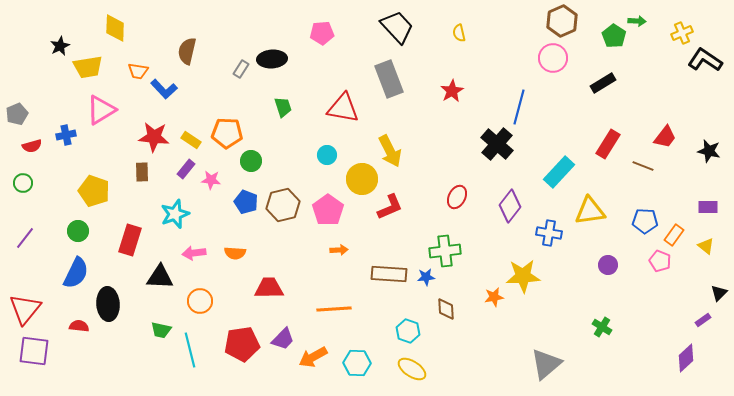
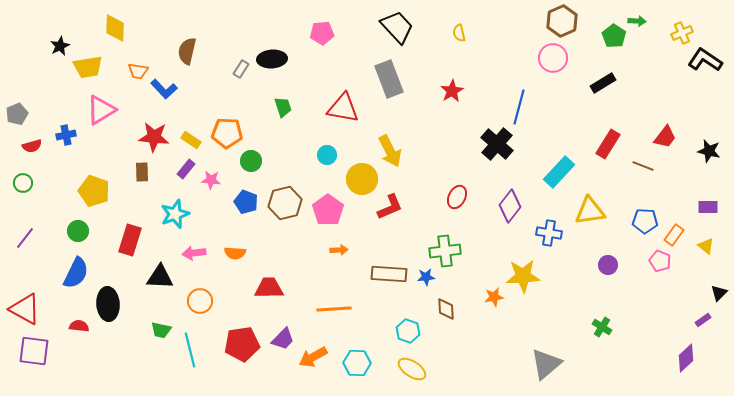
brown hexagon at (283, 205): moved 2 px right, 2 px up
red triangle at (25, 309): rotated 40 degrees counterclockwise
